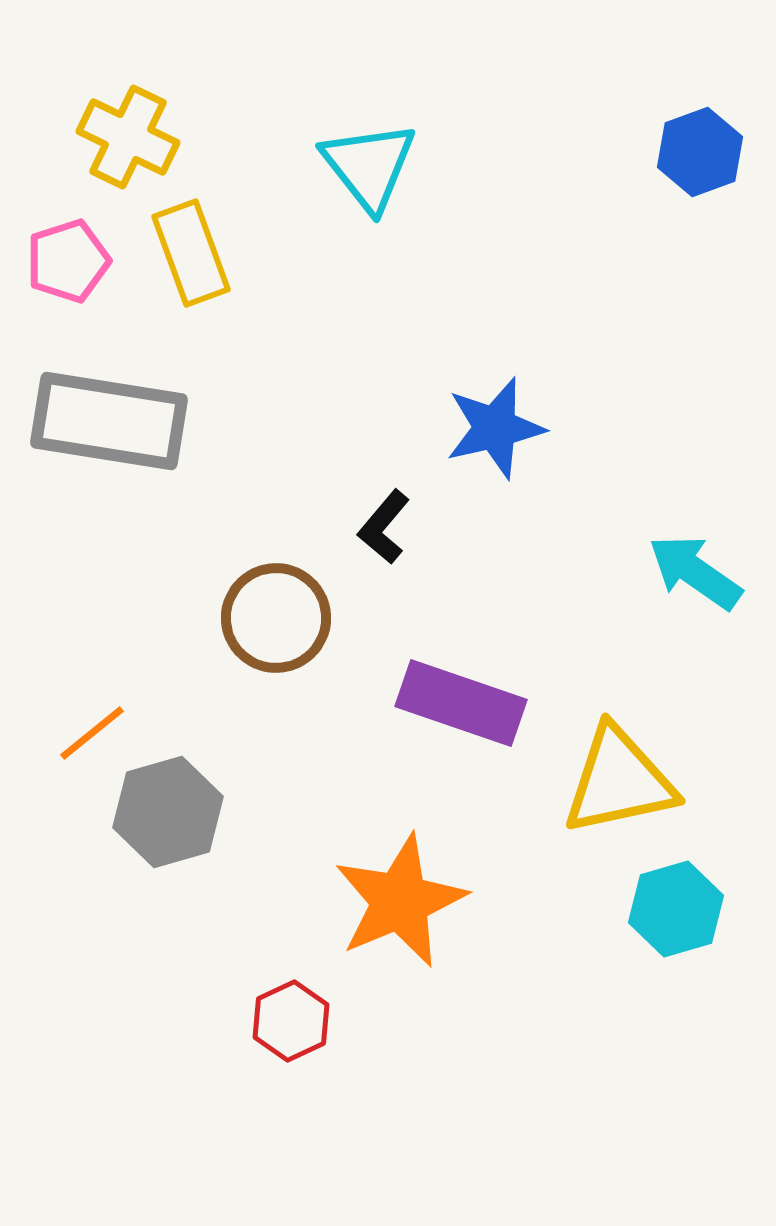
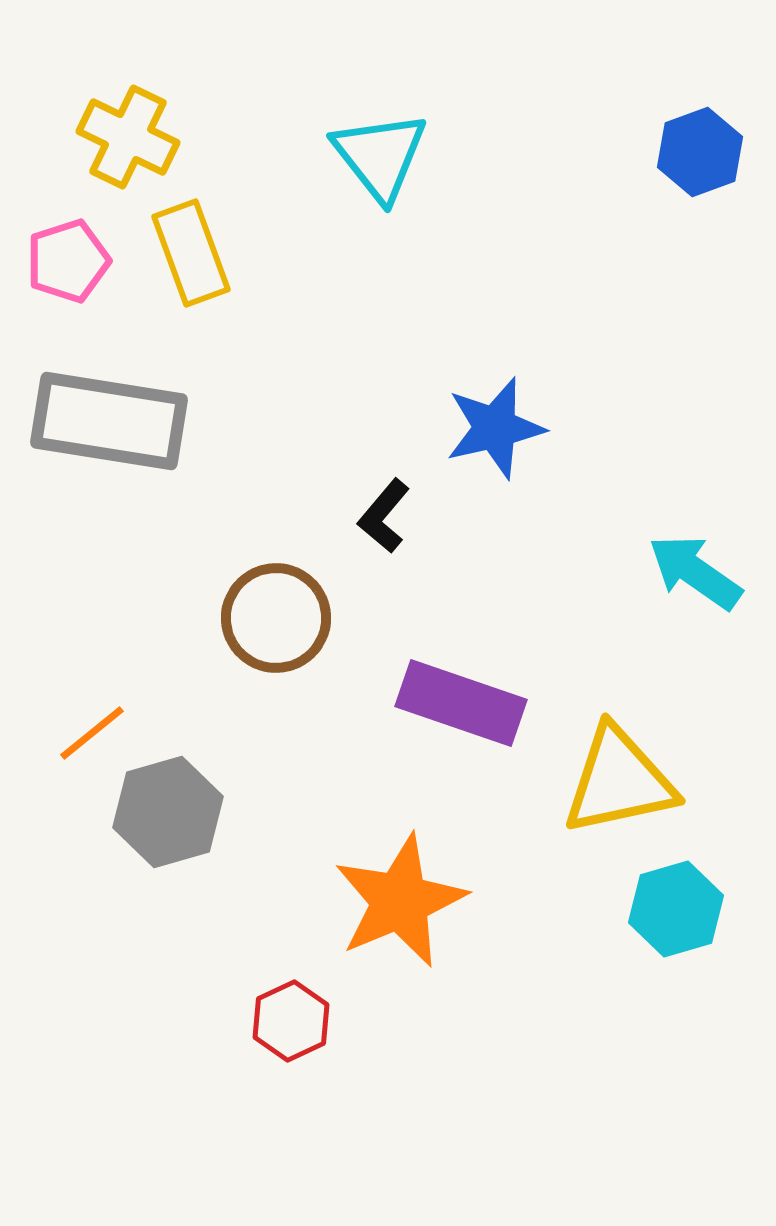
cyan triangle: moved 11 px right, 10 px up
black L-shape: moved 11 px up
